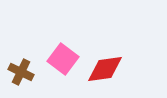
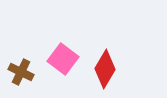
red diamond: rotated 51 degrees counterclockwise
